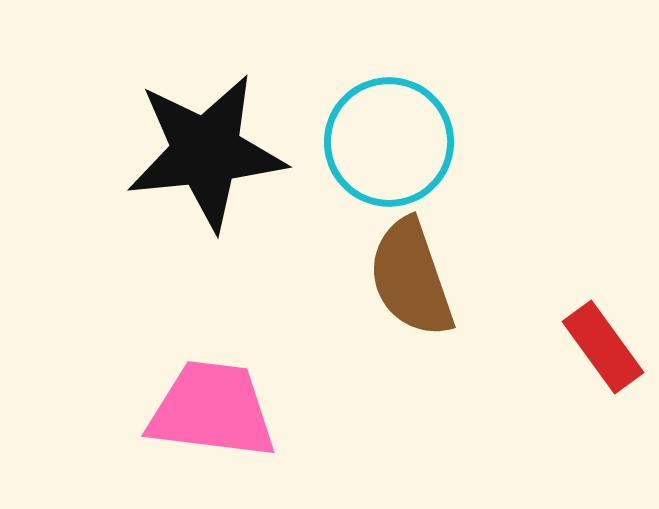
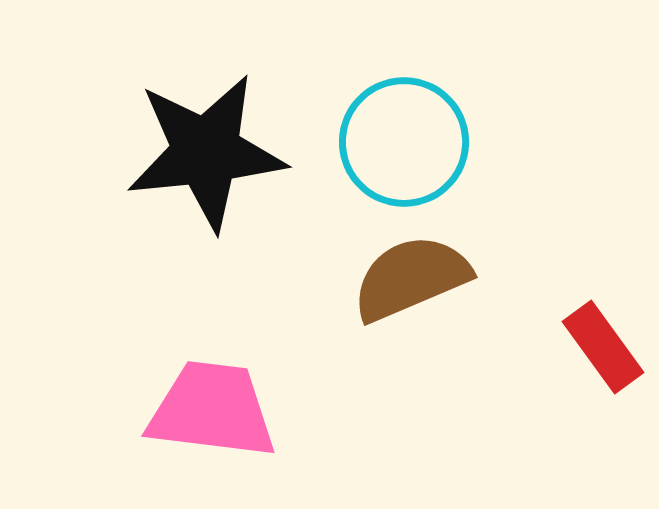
cyan circle: moved 15 px right
brown semicircle: rotated 86 degrees clockwise
